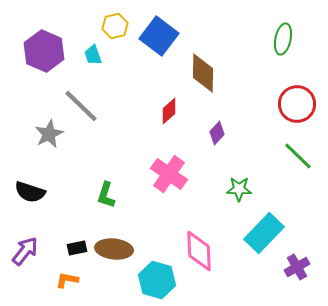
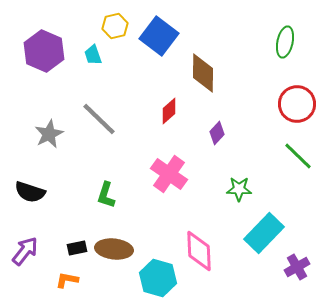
green ellipse: moved 2 px right, 3 px down
gray line: moved 18 px right, 13 px down
cyan hexagon: moved 1 px right, 2 px up
